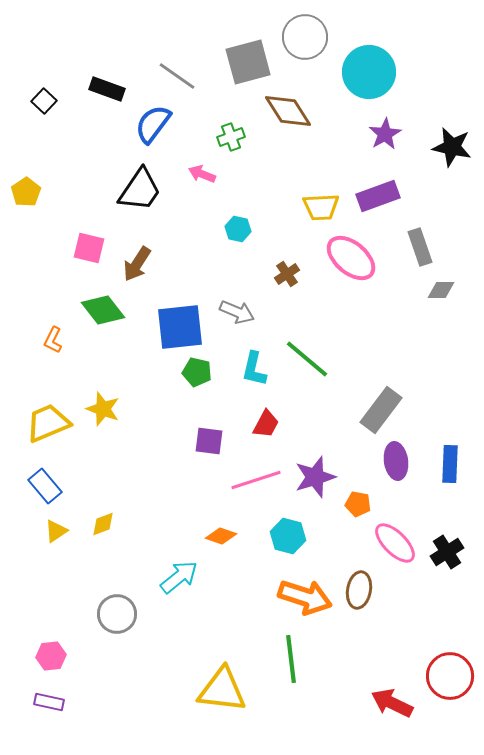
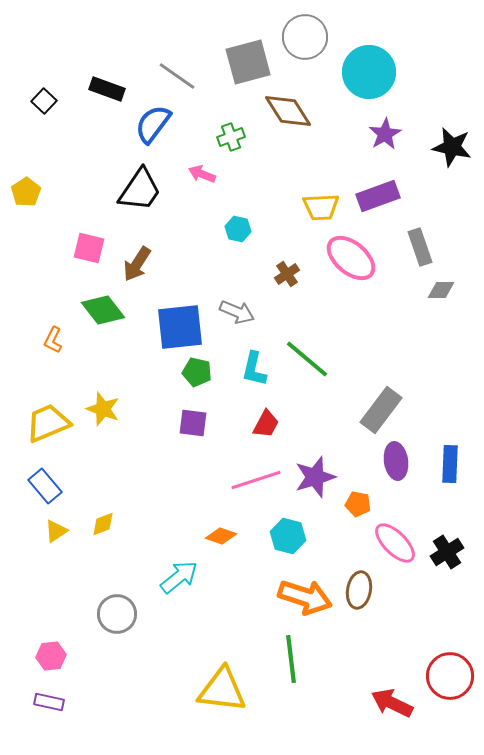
purple square at (209, 441): moved 16 px left, 18 px up
